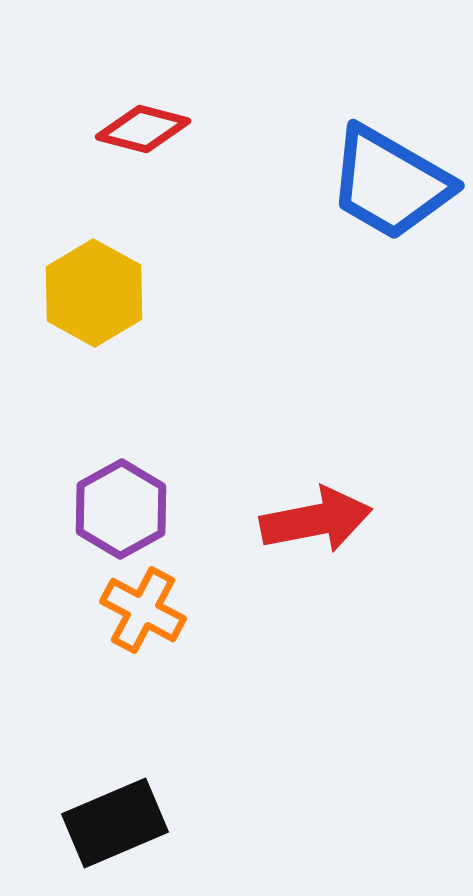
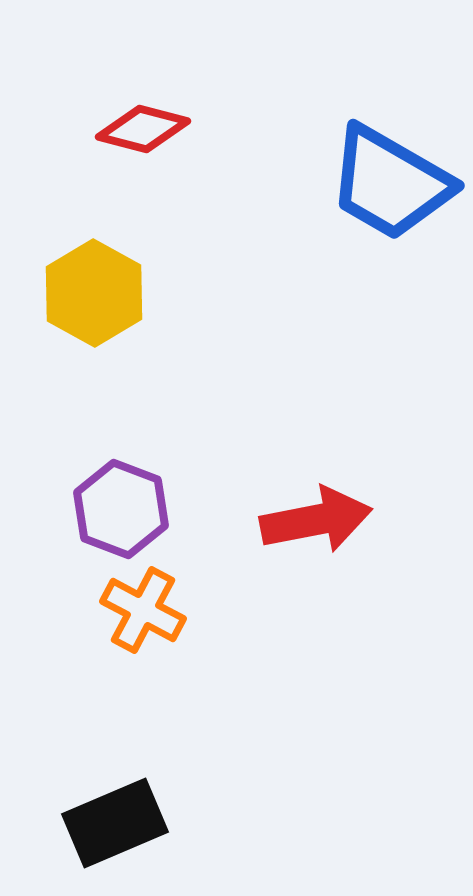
purple hexagon: rotated 10 degrees counterclockwise
